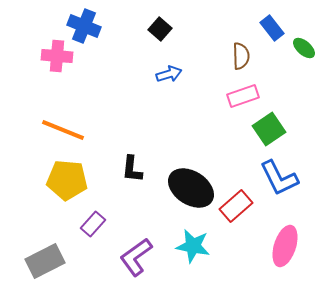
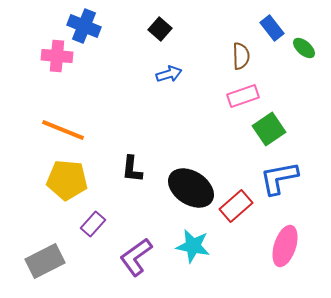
blue L-shape: rotated 105 degrees clockwise
